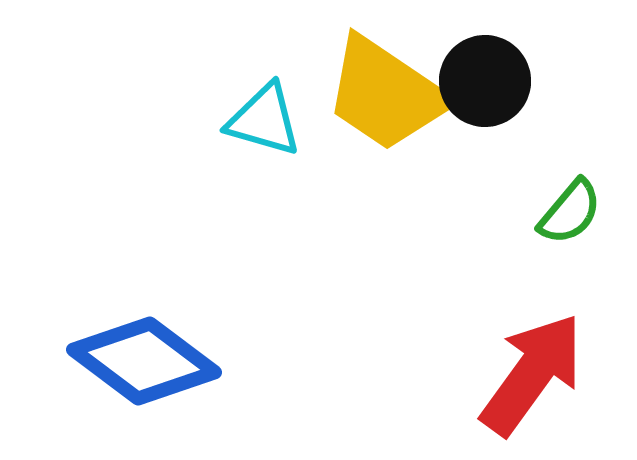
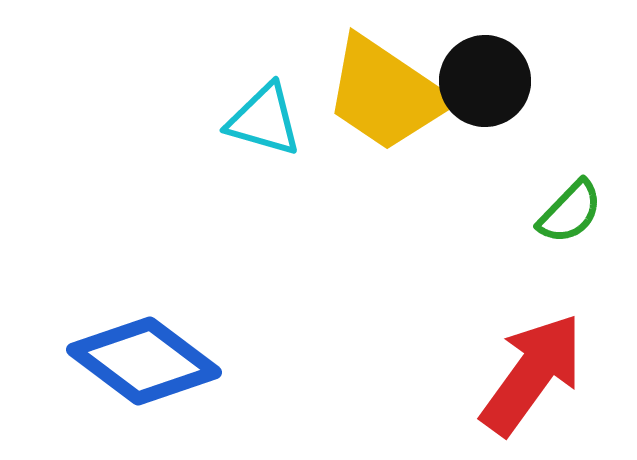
green semicircle: rotated 4 degrees clockwise
